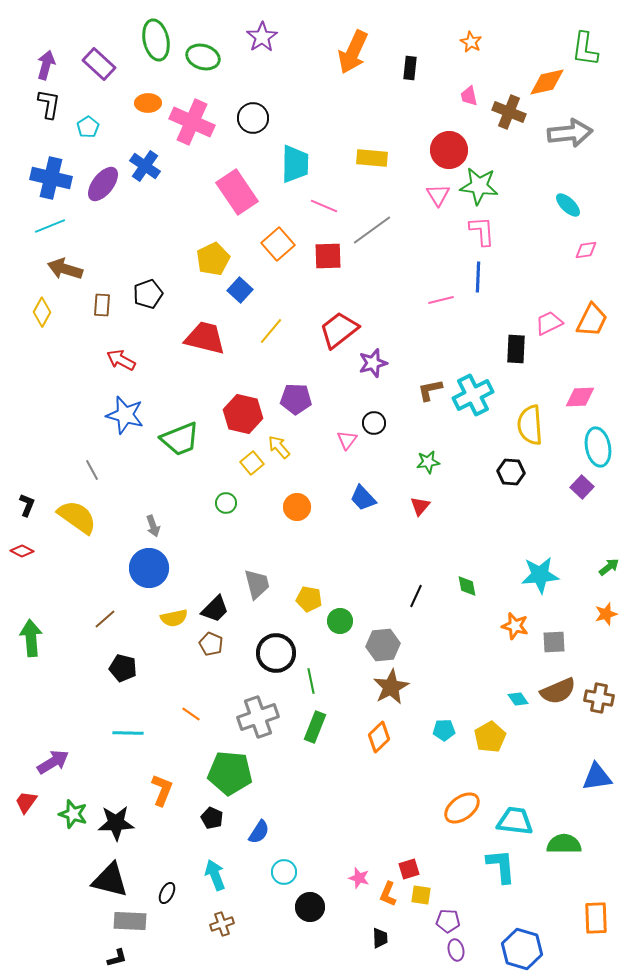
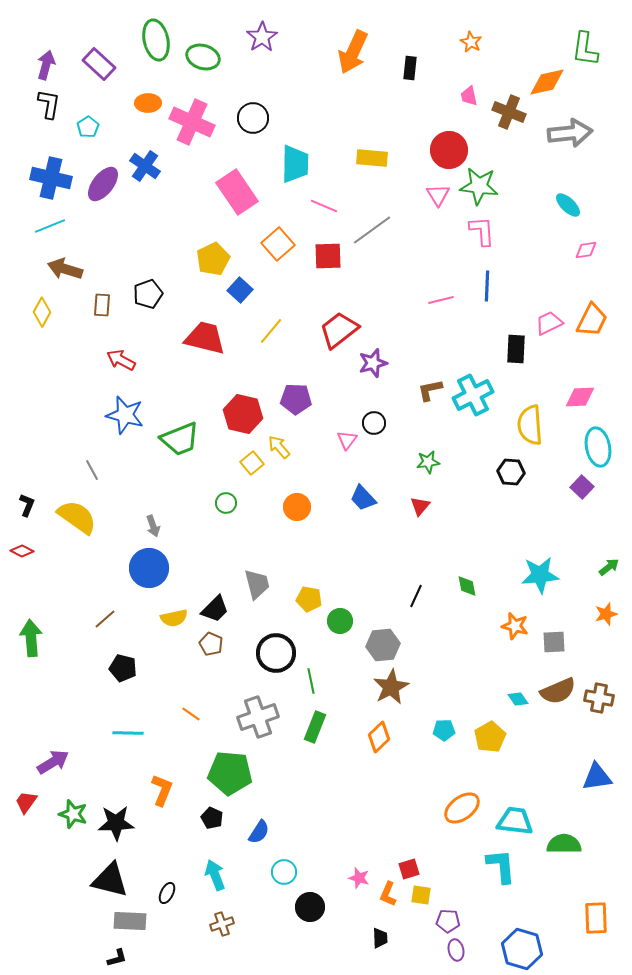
blue line at (478, 277): moved 9 px right, 9 px down
